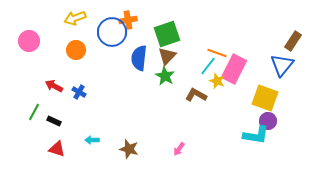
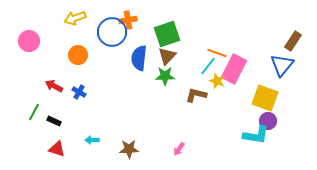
orange circle: moved 2 px right, 5 px down
green star: rotated 30 degrees counterclockwise
brown L-shape: rotated 15 degrees counterclockwise
brown star: rotated 18 degrees counterclockwise
